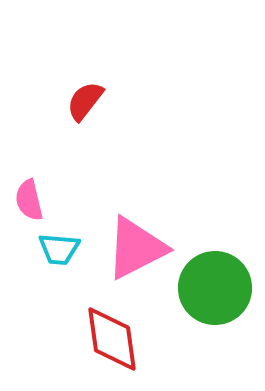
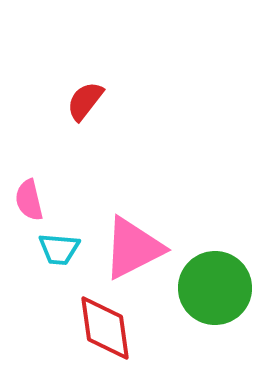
pink triangle: moved 3 px left
red diamond: moved 7 px left, 11 px up
